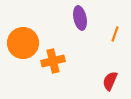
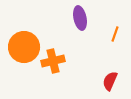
orange circle: moved 1 px right, 4 px down
